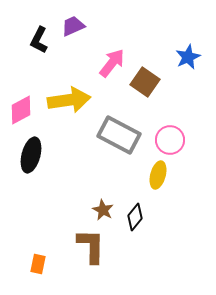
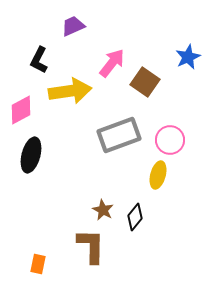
black L-shape: moved 20 px down
yellow arrow: moved 1 px right, 9 px up
gray rectangle: rotated 48 degrees counterclockwise
